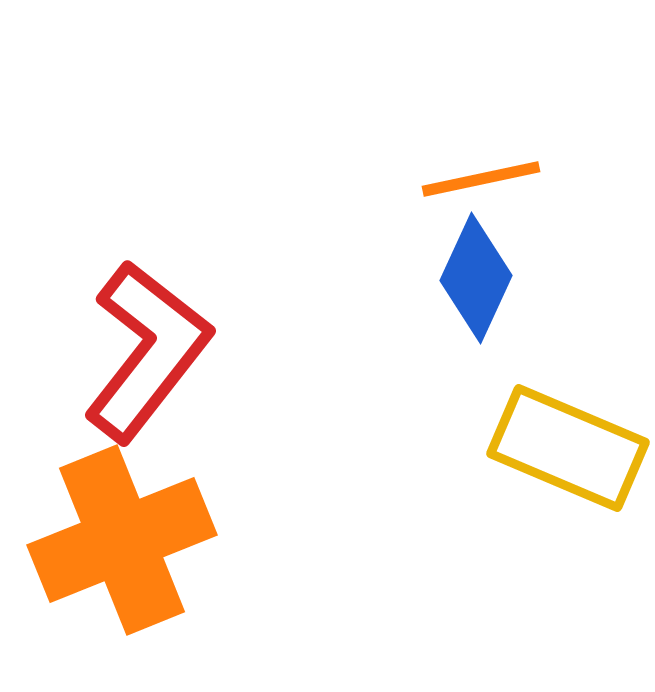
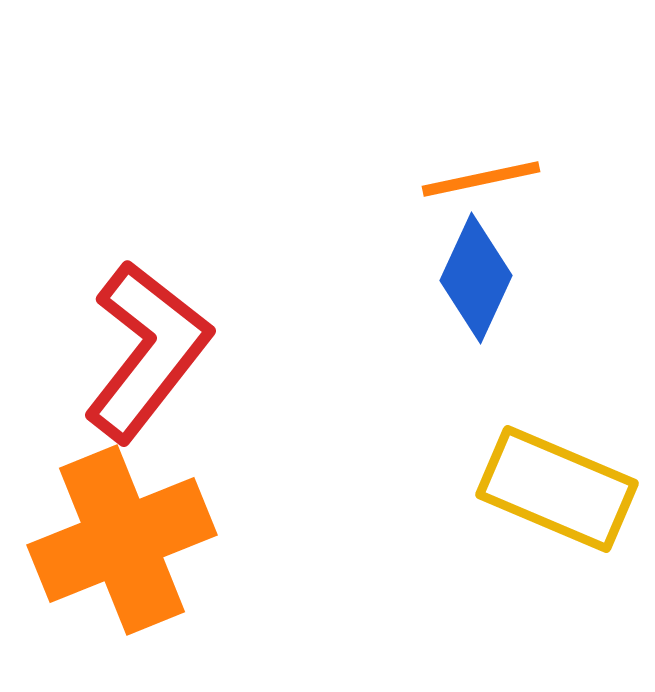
yellow rectangle: moved 11 px left, 41 px down
